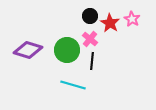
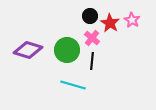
pink star: moved 1 px down
pink cross: moved 2 px right, 1 px up
